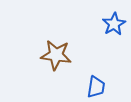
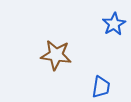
blue trapezoid: moved 5 px right
